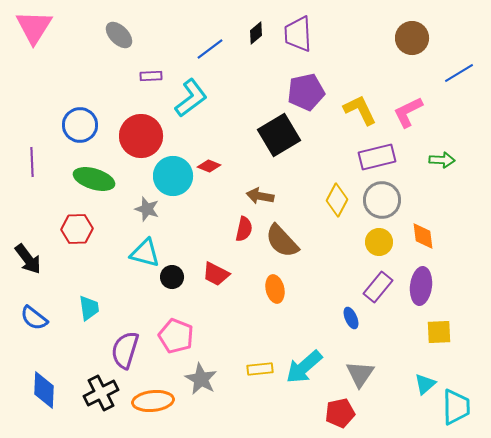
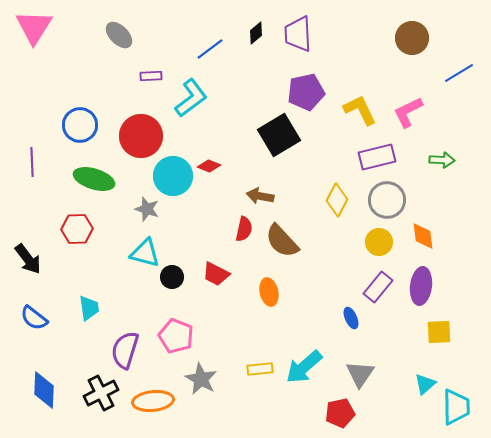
gray circle at (382, 200): moved 5 px right
orange ellipse at (275, 289): moved 6 px left, 3 px down
